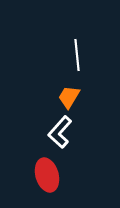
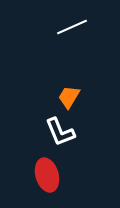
white line: moved 5 px left, 28 px up; rotated 72 degrees clockwise
white L-shape: rotated 64 degrees counterclockwise
